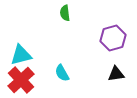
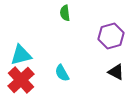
purple hexagon: moved 2 px left, 2 px up
black triangle: moved 2 px up; rotated 36 degrees clockwise
